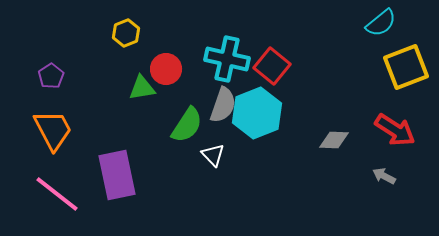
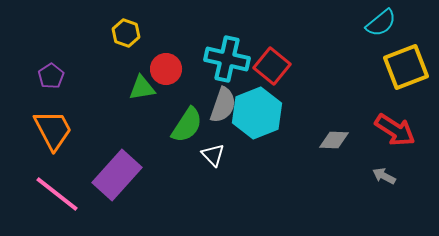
yellow hexagon: rotated 20 degrees counterclockwise
purple rectangle: rotated 54 degrees clockwise
